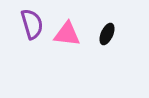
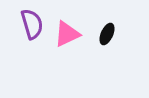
pink triangle: rotated 32 degrees counterclockwise
